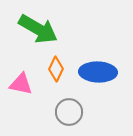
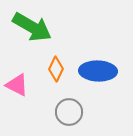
green arrow: moved 6 px left, 2 px up
blue ellipse: moved 1 px up
pink triangle: moved 4 px left, 1 px down; rotated 15 degrees clockwise
